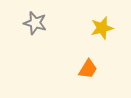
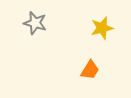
orange trapezoid: moved 2 px right, 1 px down
